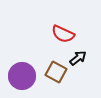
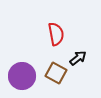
red semicircle: moved 7 px left; rotated 125 degrees counterclockwise
brown square: moved 1 px down
